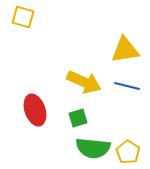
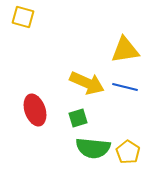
yellow arrow: moved 3 px right, 1 px down
blue line: moved 2 px left, 1 px down
